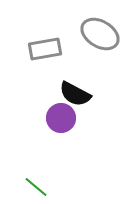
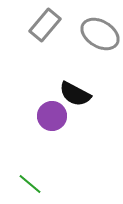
gray rectangle: moved 24 px up; rotated 40 degrees counterclockwise
purple circle: moved 9 px left, 2 px up
green line: moved 6 px left, 3 px up
